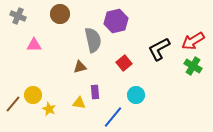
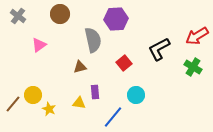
gray cross: rotated 14 degrees clockwise
purple hexagon: moved 2 px up; rotated 10 degrees clockwise
red arrow: moved 4 px right, 5 px up
pink triangle: moved 5 px right; rotated 35 degrees counterclockwise
green cross: moved 1 px down
